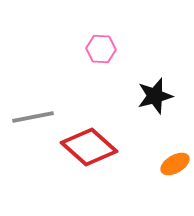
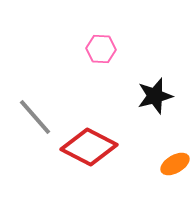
gray line: moved 2 px right; rotated 60 degrees clockwise
red diamond: rotated 14 degrees counterclockwise
